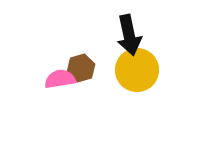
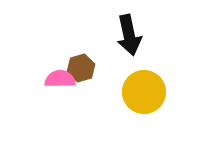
yellow circle: moved 7 px right, 22 px down
pink semicircle: rotated 8 degrees clockwise
